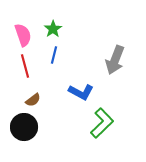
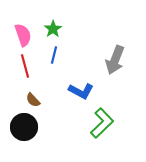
blue L-shape: moved 1 px up
brown semicircle: rotated 84 degrees clockwise
